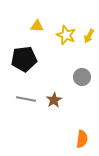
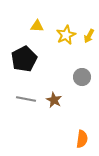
yellow star: rotated 24 degrees clockwise
black pentagon: rotated 20 degrees counterclockwise
brown star: rotated 14 degrees counterclockwise
